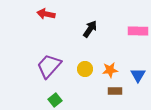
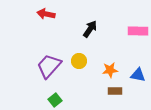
yellow circle: moved 6 px left, 8 px up
blue triangle: rotated 49 degrees counterclockwise
